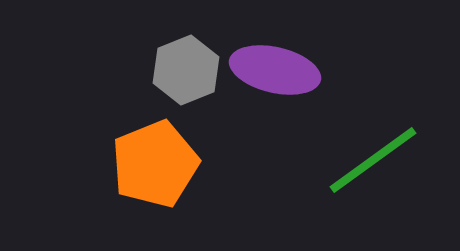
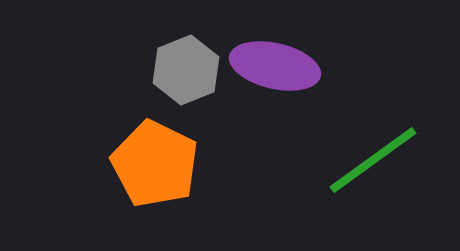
purple ellipse: moved 4 px up
orange pentagon: rotated 24 degrees counterclockwise
